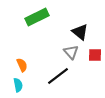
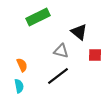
green rectangle: moved 1 px right
black triangle: moved 1 px left
gray triangle: moved 10 px left, 1 px up; rotated 35 degrees counterclockwise
cyan semicircle: moved 1 px right, 1 px down
